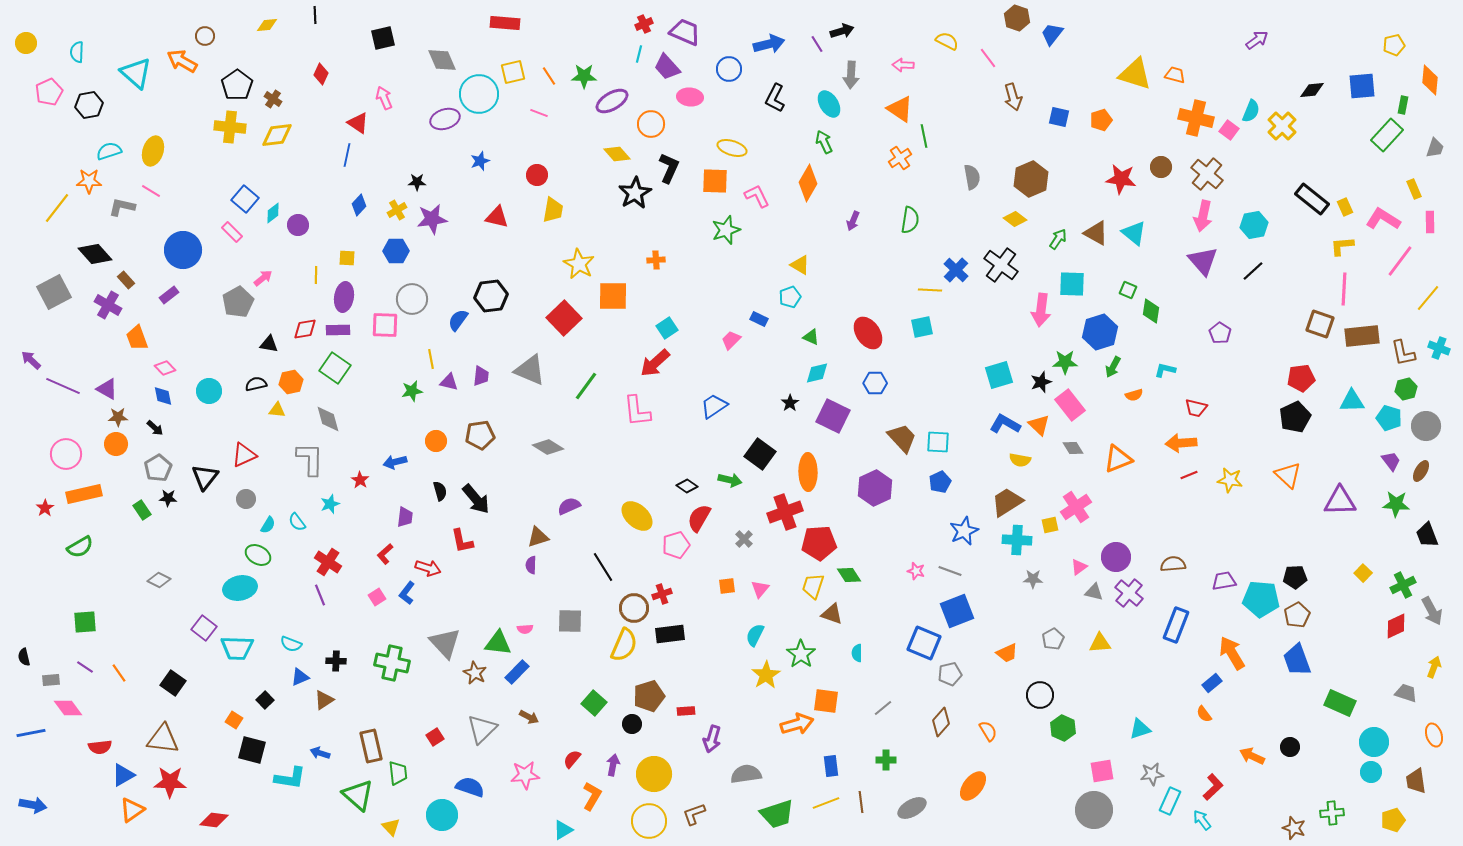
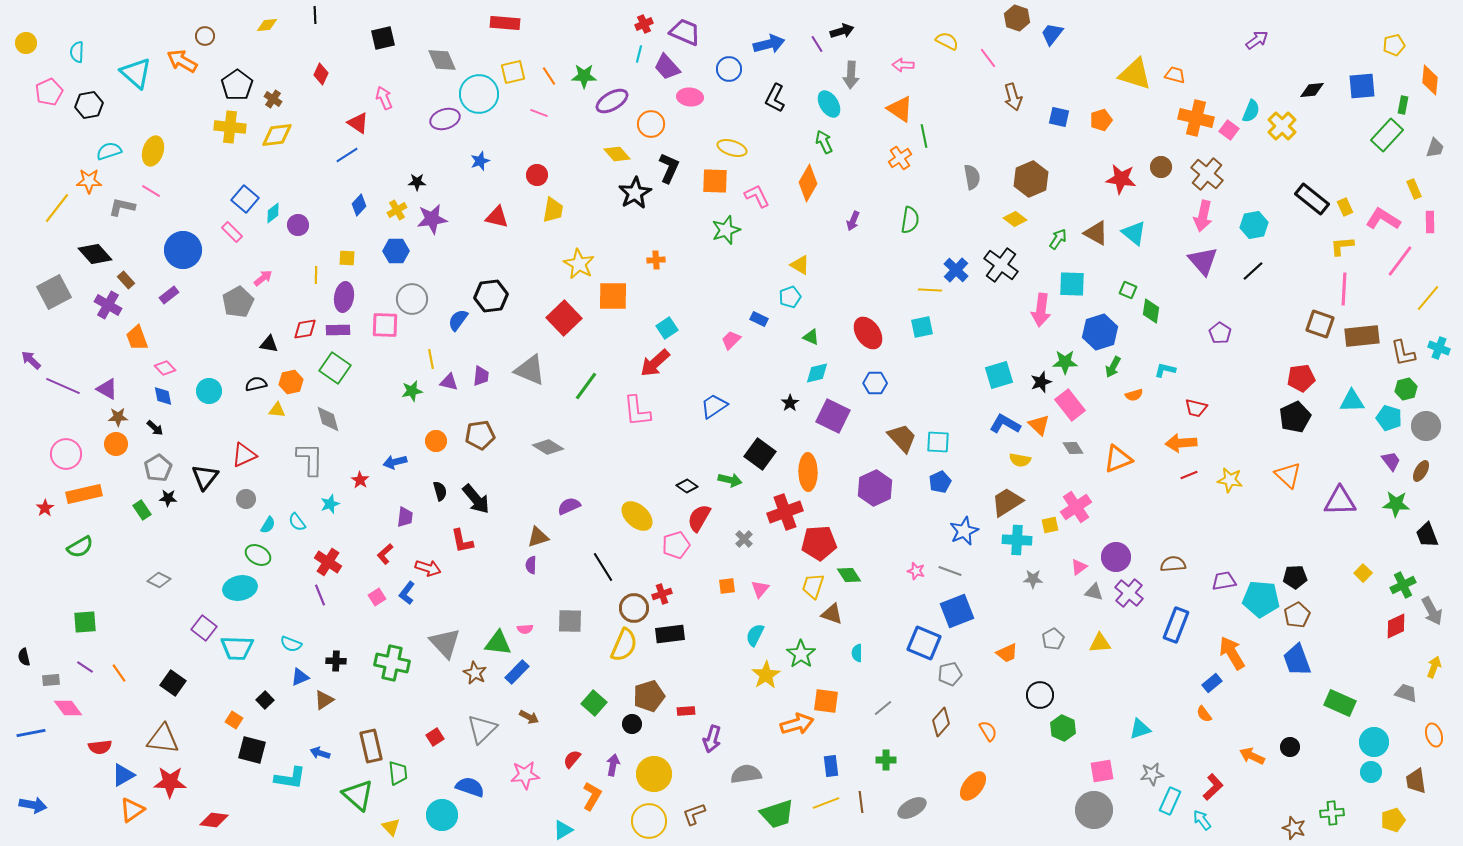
blue line at (347, 155): rotated 45 degrees clockwise
